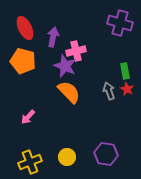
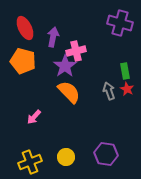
purple star: rotated 15 degrees clockwise
pink arrow: moved 6 px right
yellow circle: moved 1 px left
